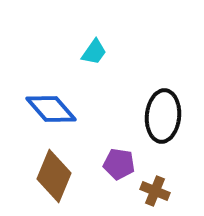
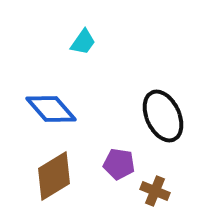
cyan trapezoid: moved 11 px left, 10 px up
black ellipse: rotated 30 degrees counterclockwise
brown diamond: rotated 36 degrees clockwise
